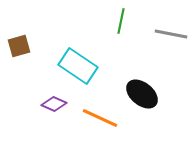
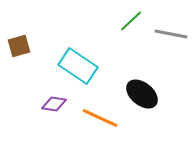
green line: moved 10 px right; rotated 35 degrees clockwise
purple diamond: rotated 15 degrees counterclockwise
